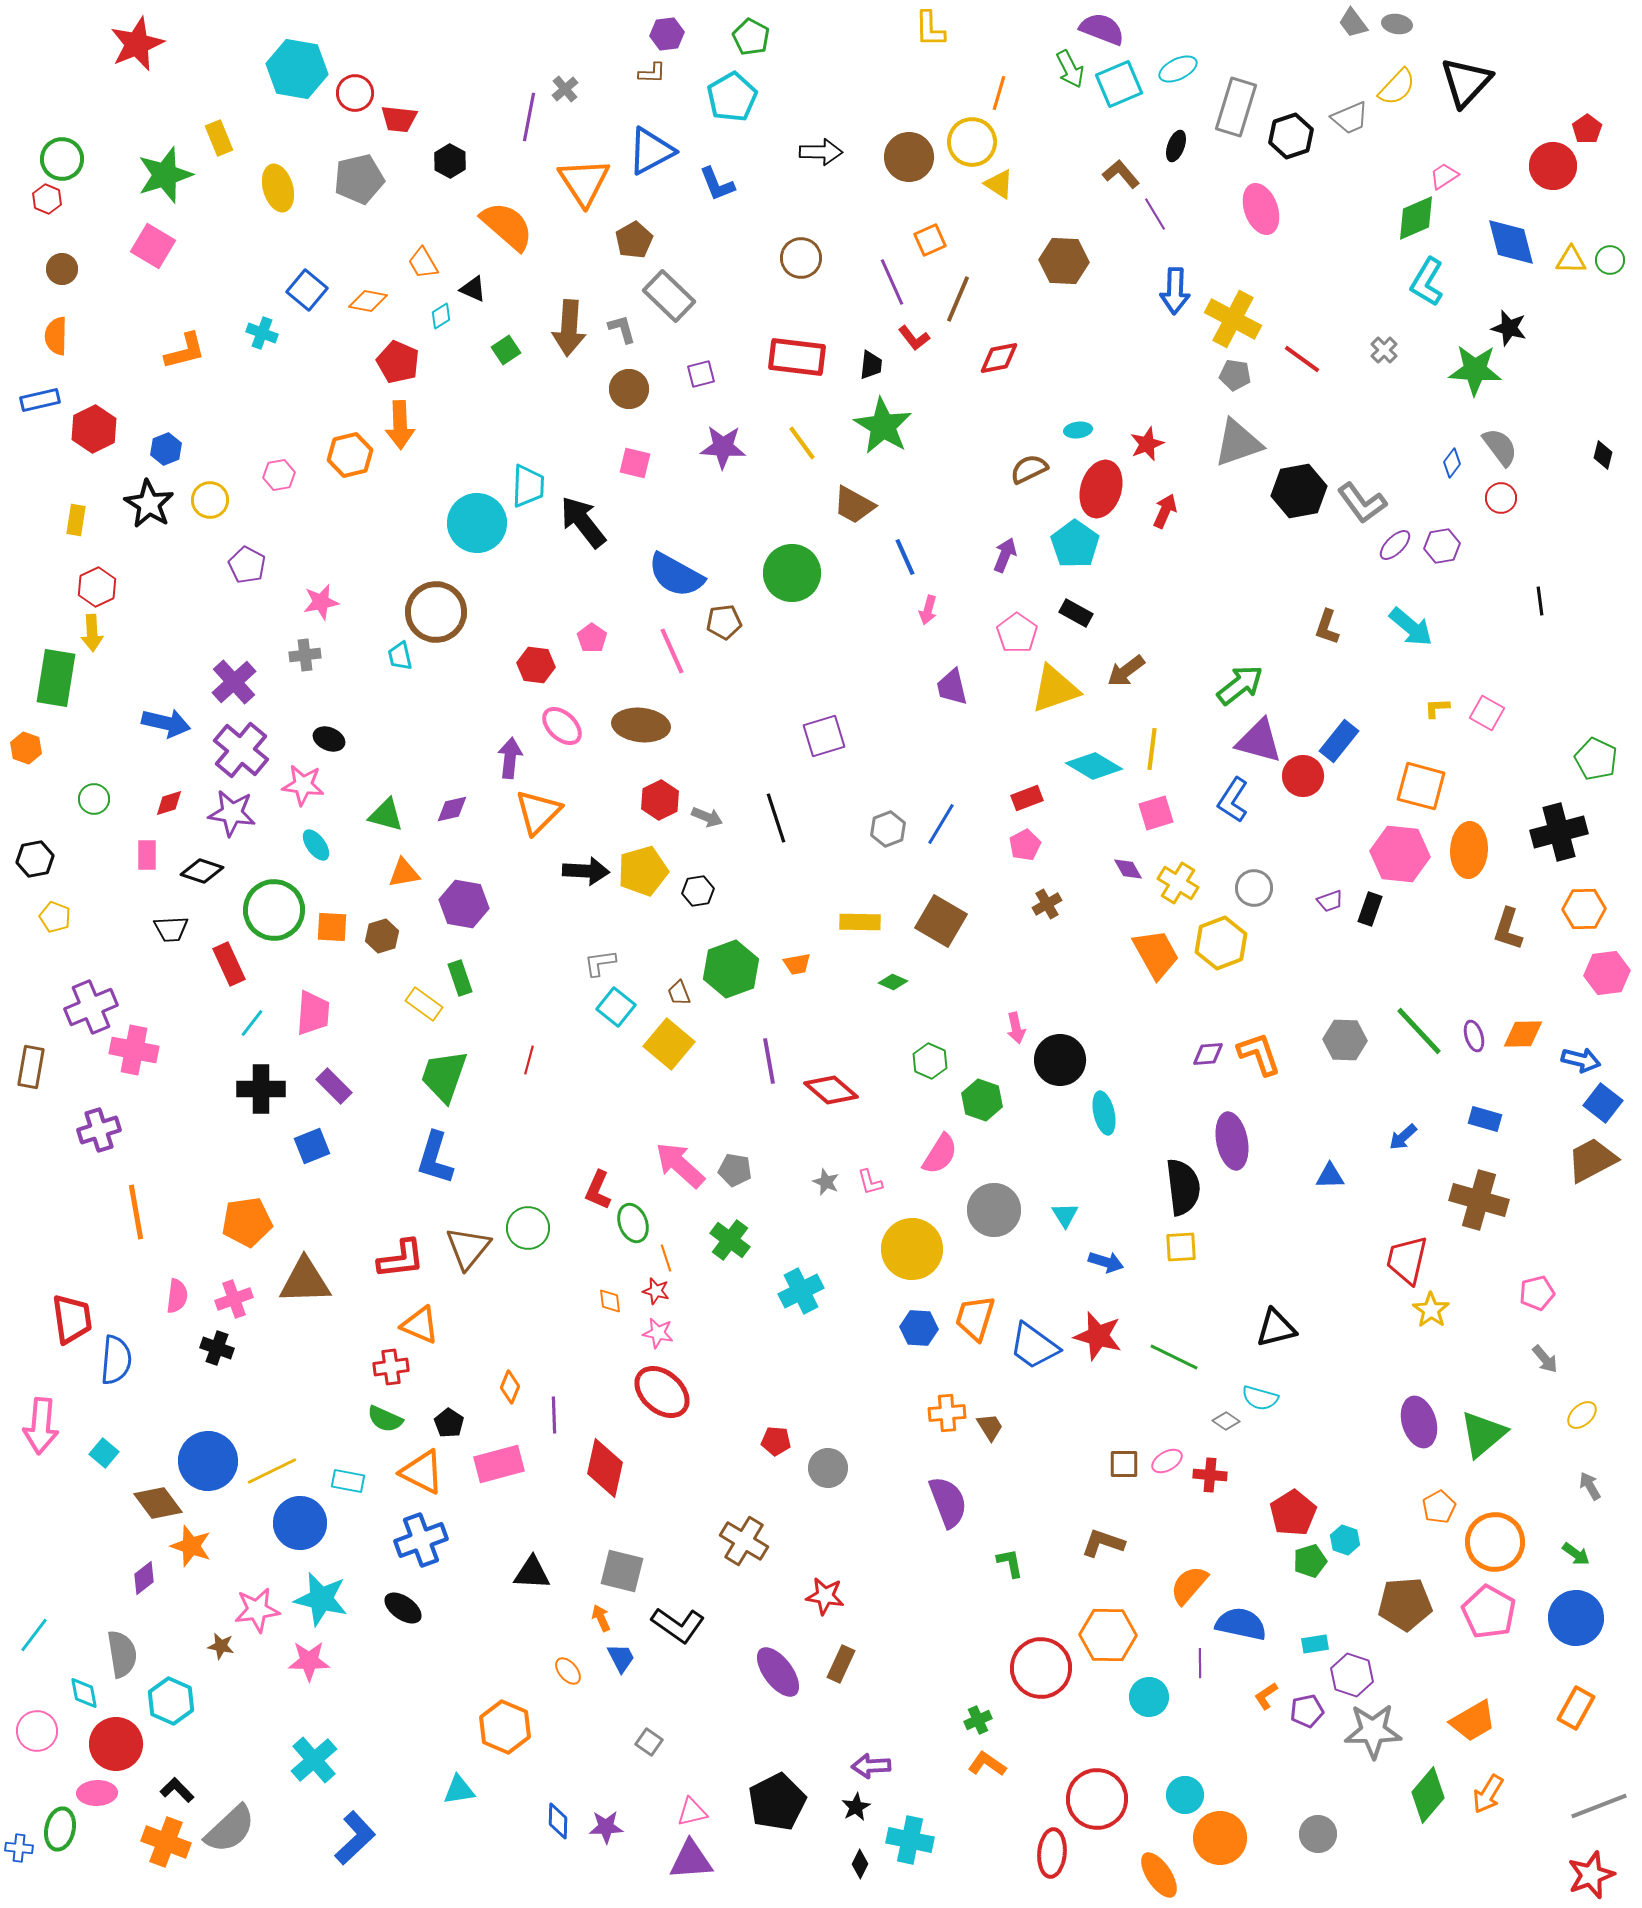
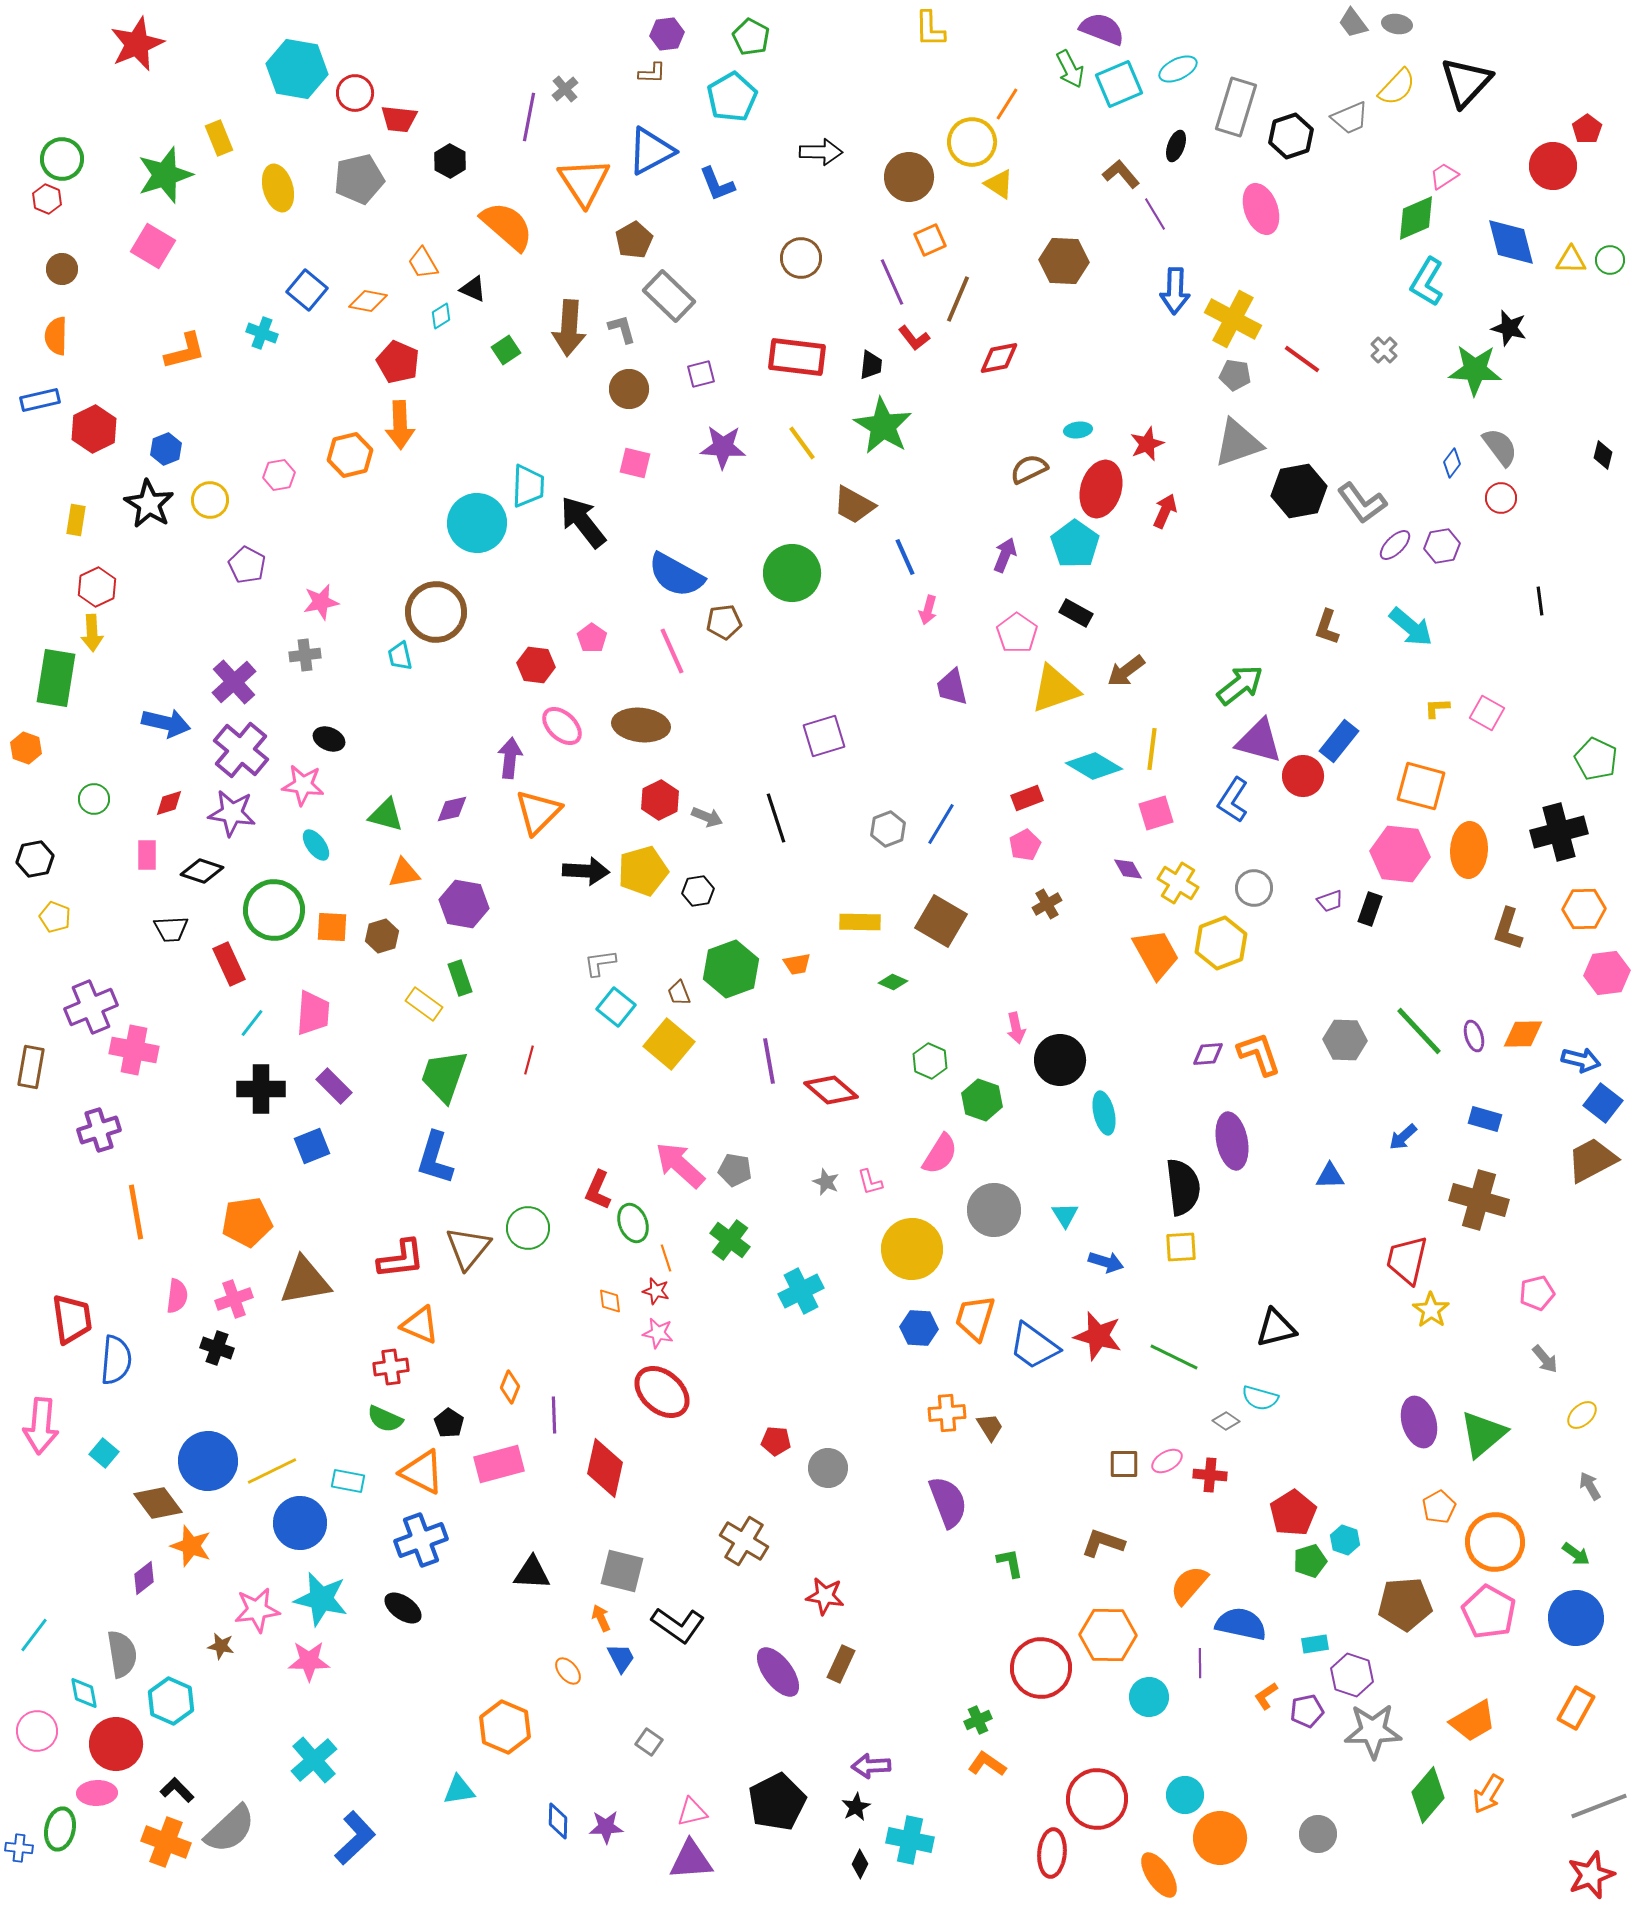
orange line at (999, 93): moved 8 px right, 11 px down; rotated 16 degrees clockwise
brown circle at (909, 157): moved 20 px down
brown triangle at (305, 1281): rotated 8 degrees counterclockwise
